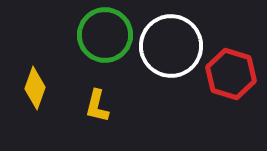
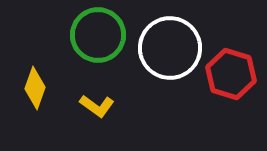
green circle: moved 7 px left
white circle: moved 1 px left, 2 px down
yellow L-shape: rotated 68 degrees counterclockwise
